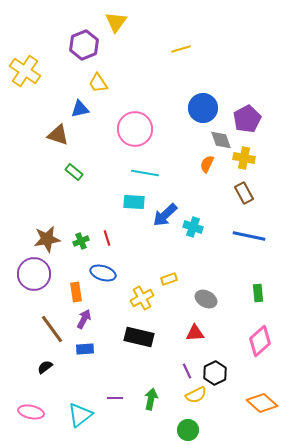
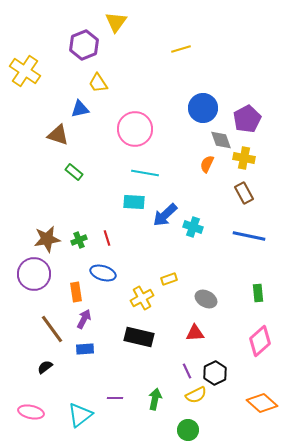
green cross at (81, 241): moved 2 px left, 1 px up
green arrow at (151, 399): moved 4 px right
